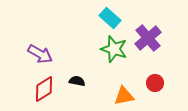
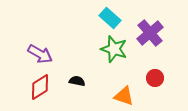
purple cross: moved 2 px right, 5 px up
red circle: moved 5 px up
red diamond: moved 4 px left, 2 px up
orange triangle: rotated 30 degrees clockwise
